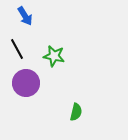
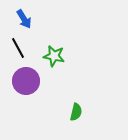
blue arrow: moved 1 px left, 3 px down
black line: moved 1 px right, 1 px up
purple circle: moved 2 px up
